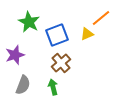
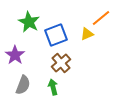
blue square: moved 1 px left
purple star: rotated 18 degrees counterclockwise
